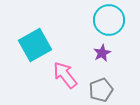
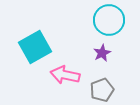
cyan square: moved 2 px down
pink arrow: rotated 40 degrees counterclockwise
gray pentagon: moved 1 px right
